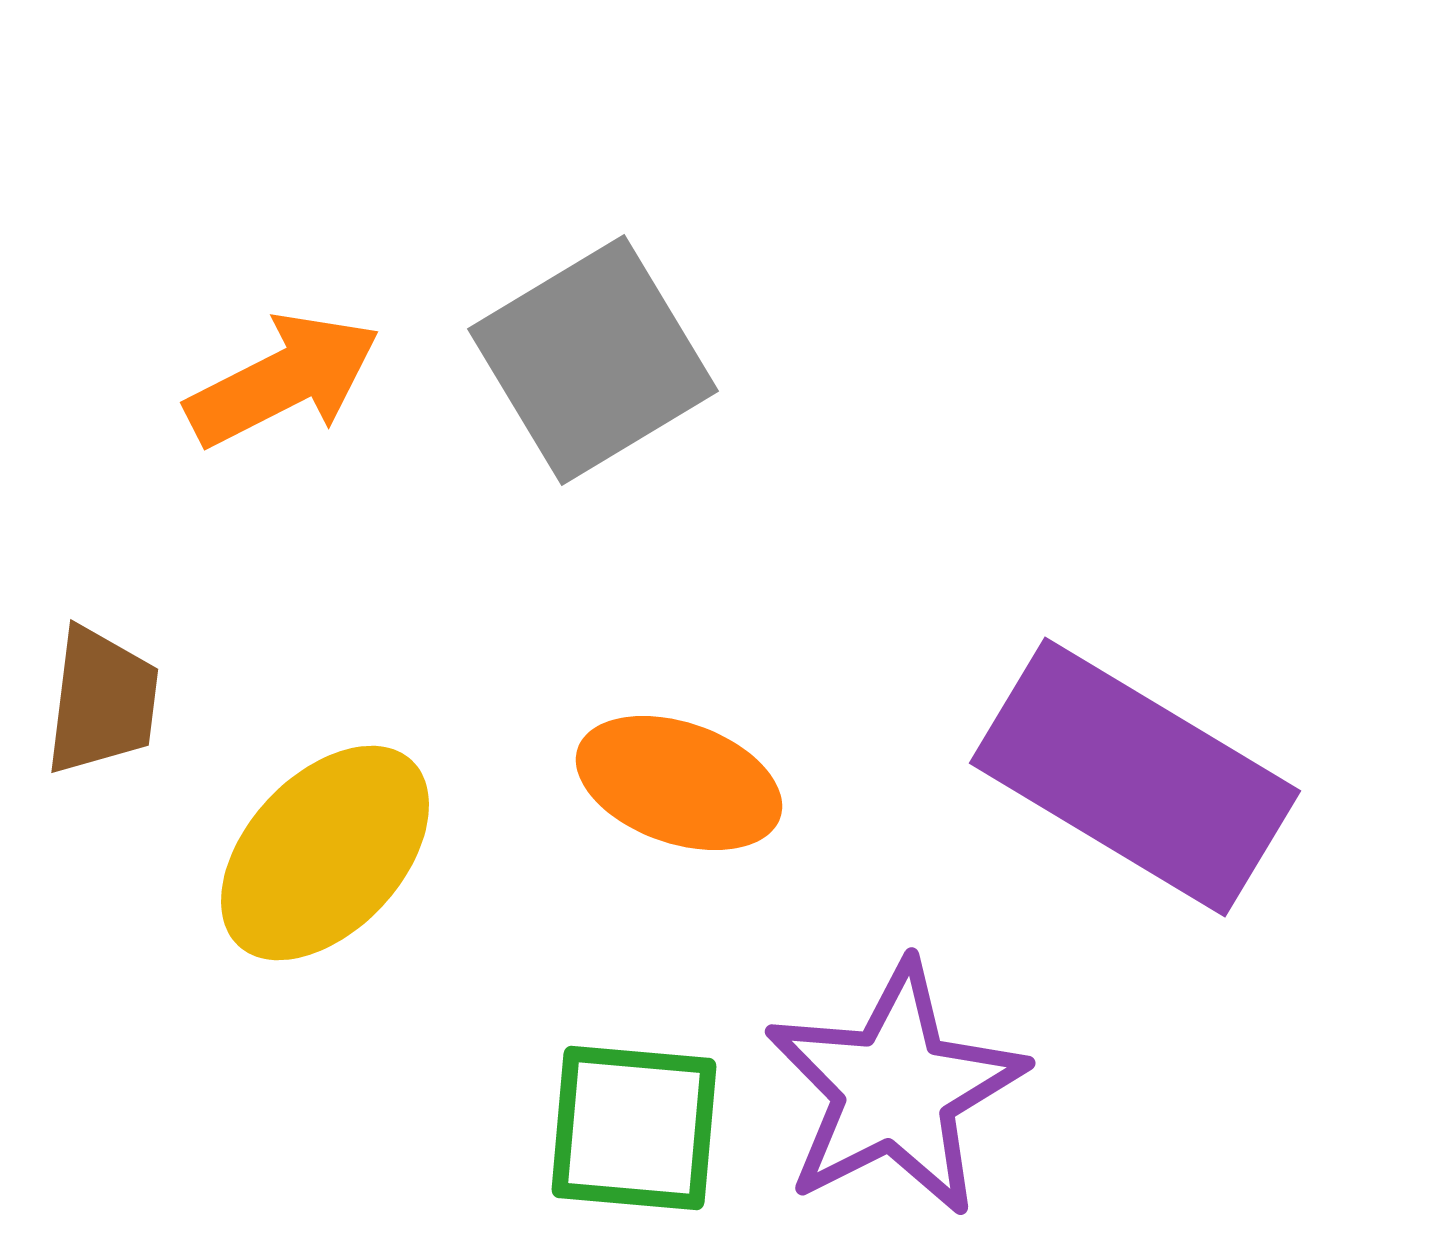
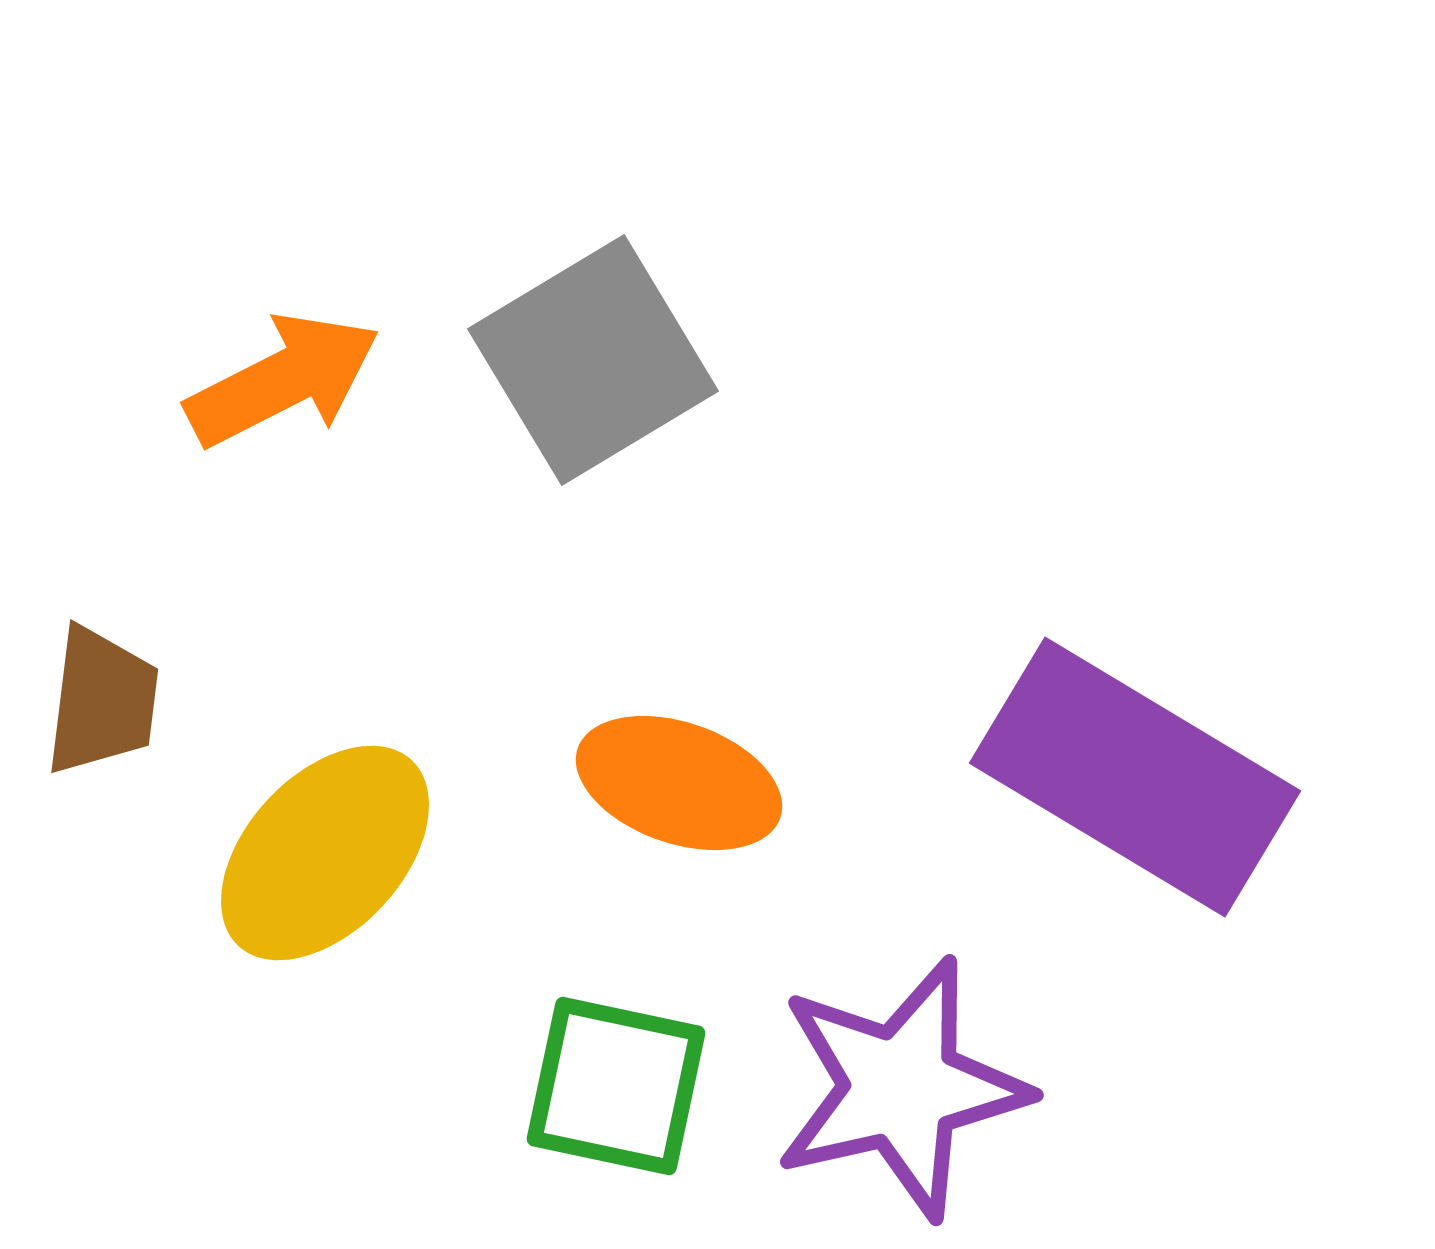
purple star: moved 6 px right, 1 px up; rotated 14 degrees clockwise
green square: moved 18 px left, 42 px up; rotated 7 degrees clockwise
